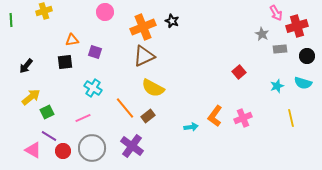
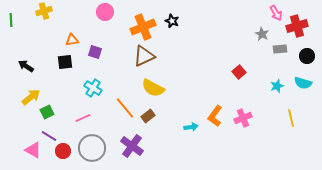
black arrow: rotated 84 degrees clockwise
